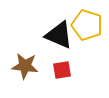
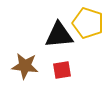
yellow pentagon: moved 1 px right, 2 px up
black triangle: rotated 28 degrees counterclockwise
